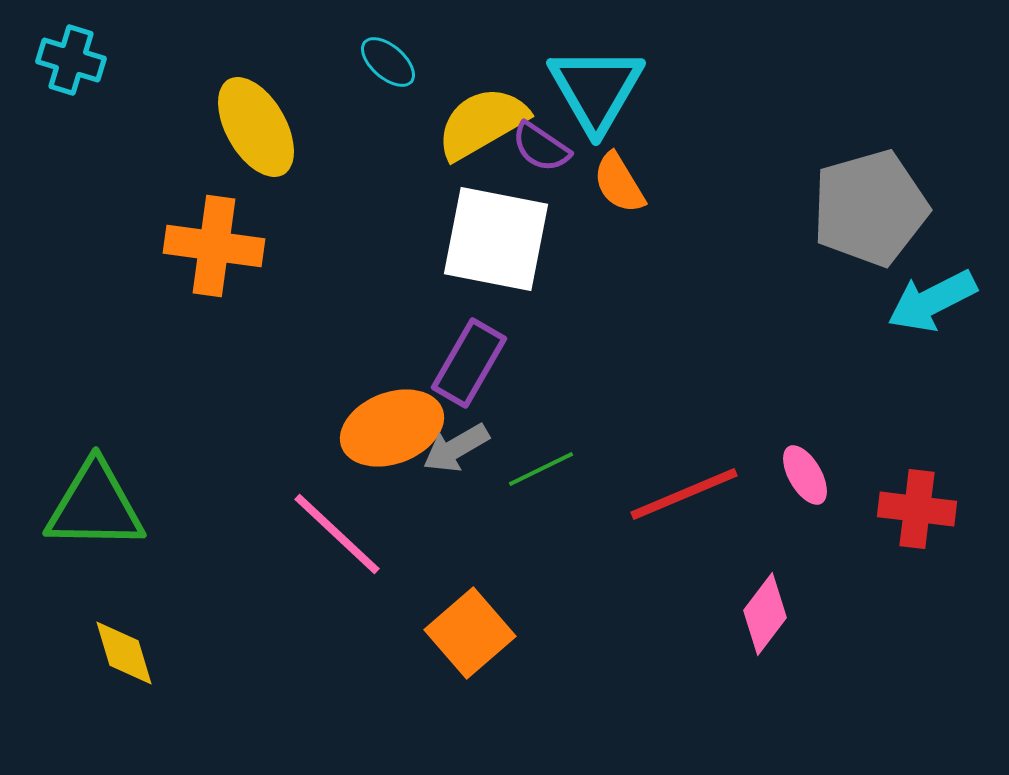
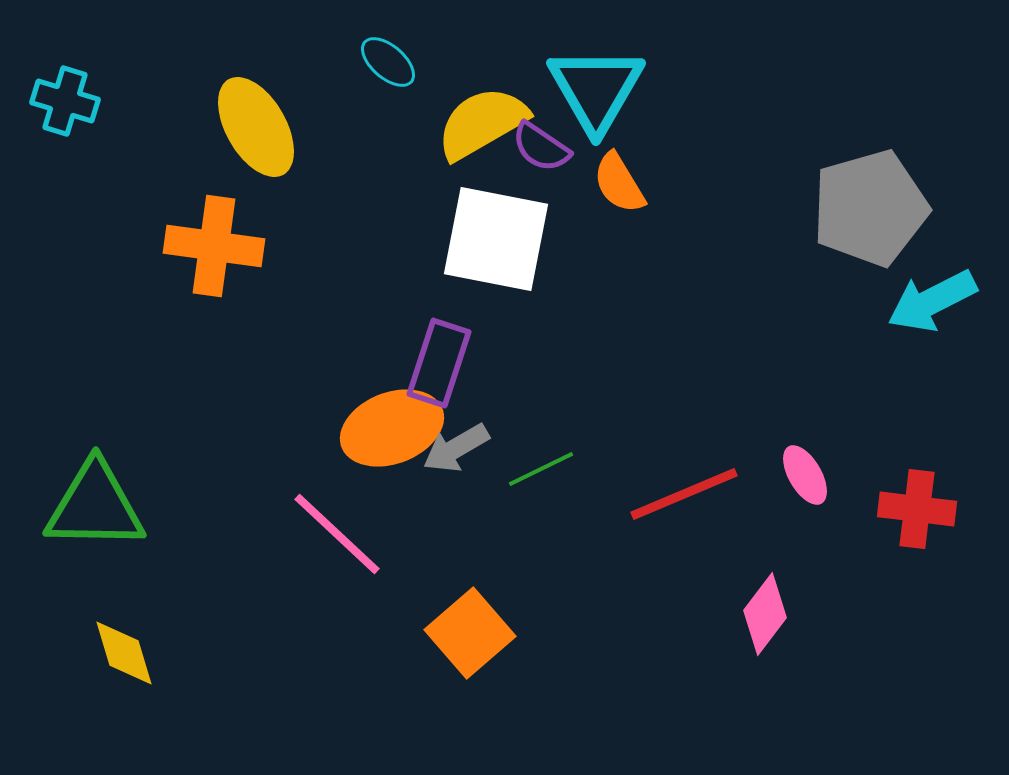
cyan cross: moved 6 px left, 41 px down
purple rectangle: moved 30 px left; rotated 12 degrees counterclockwise
